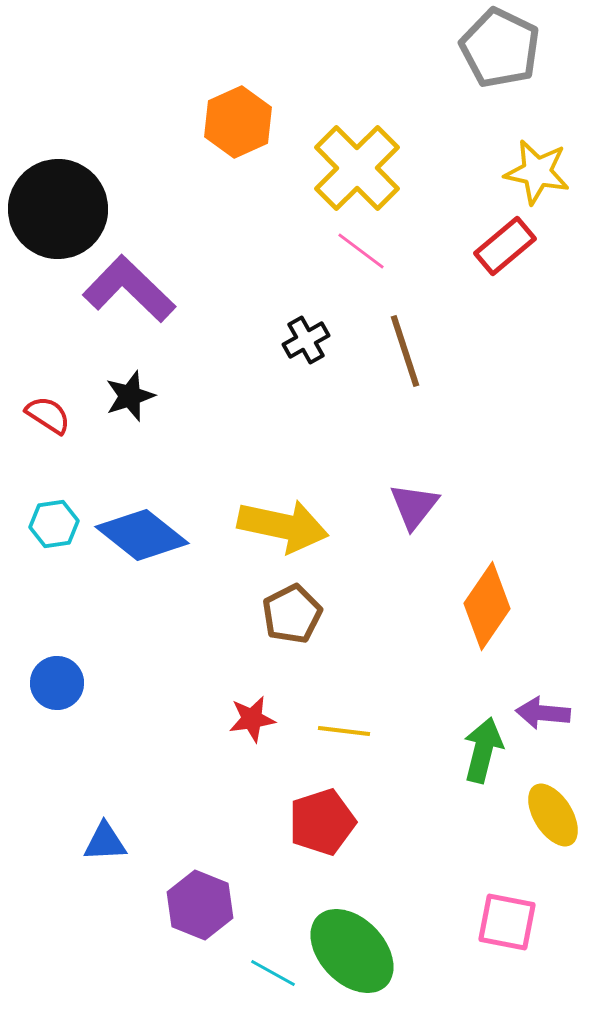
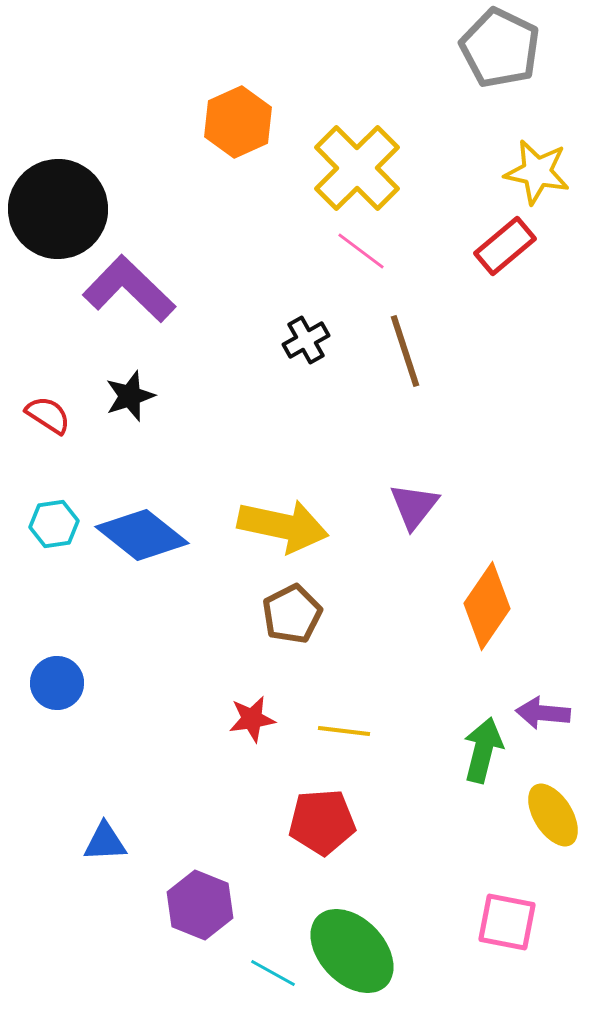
red pentagon: rotated 14 degrees clockwise
